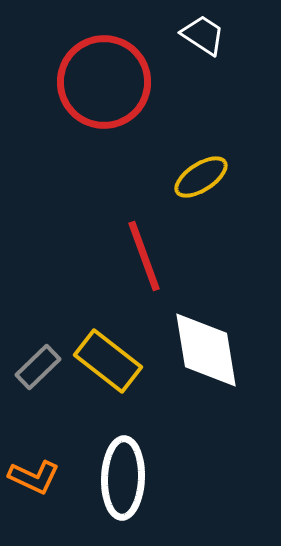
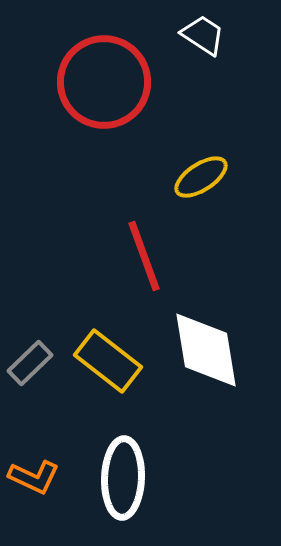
gray rectangle: moved 8 px left, 4 px up
